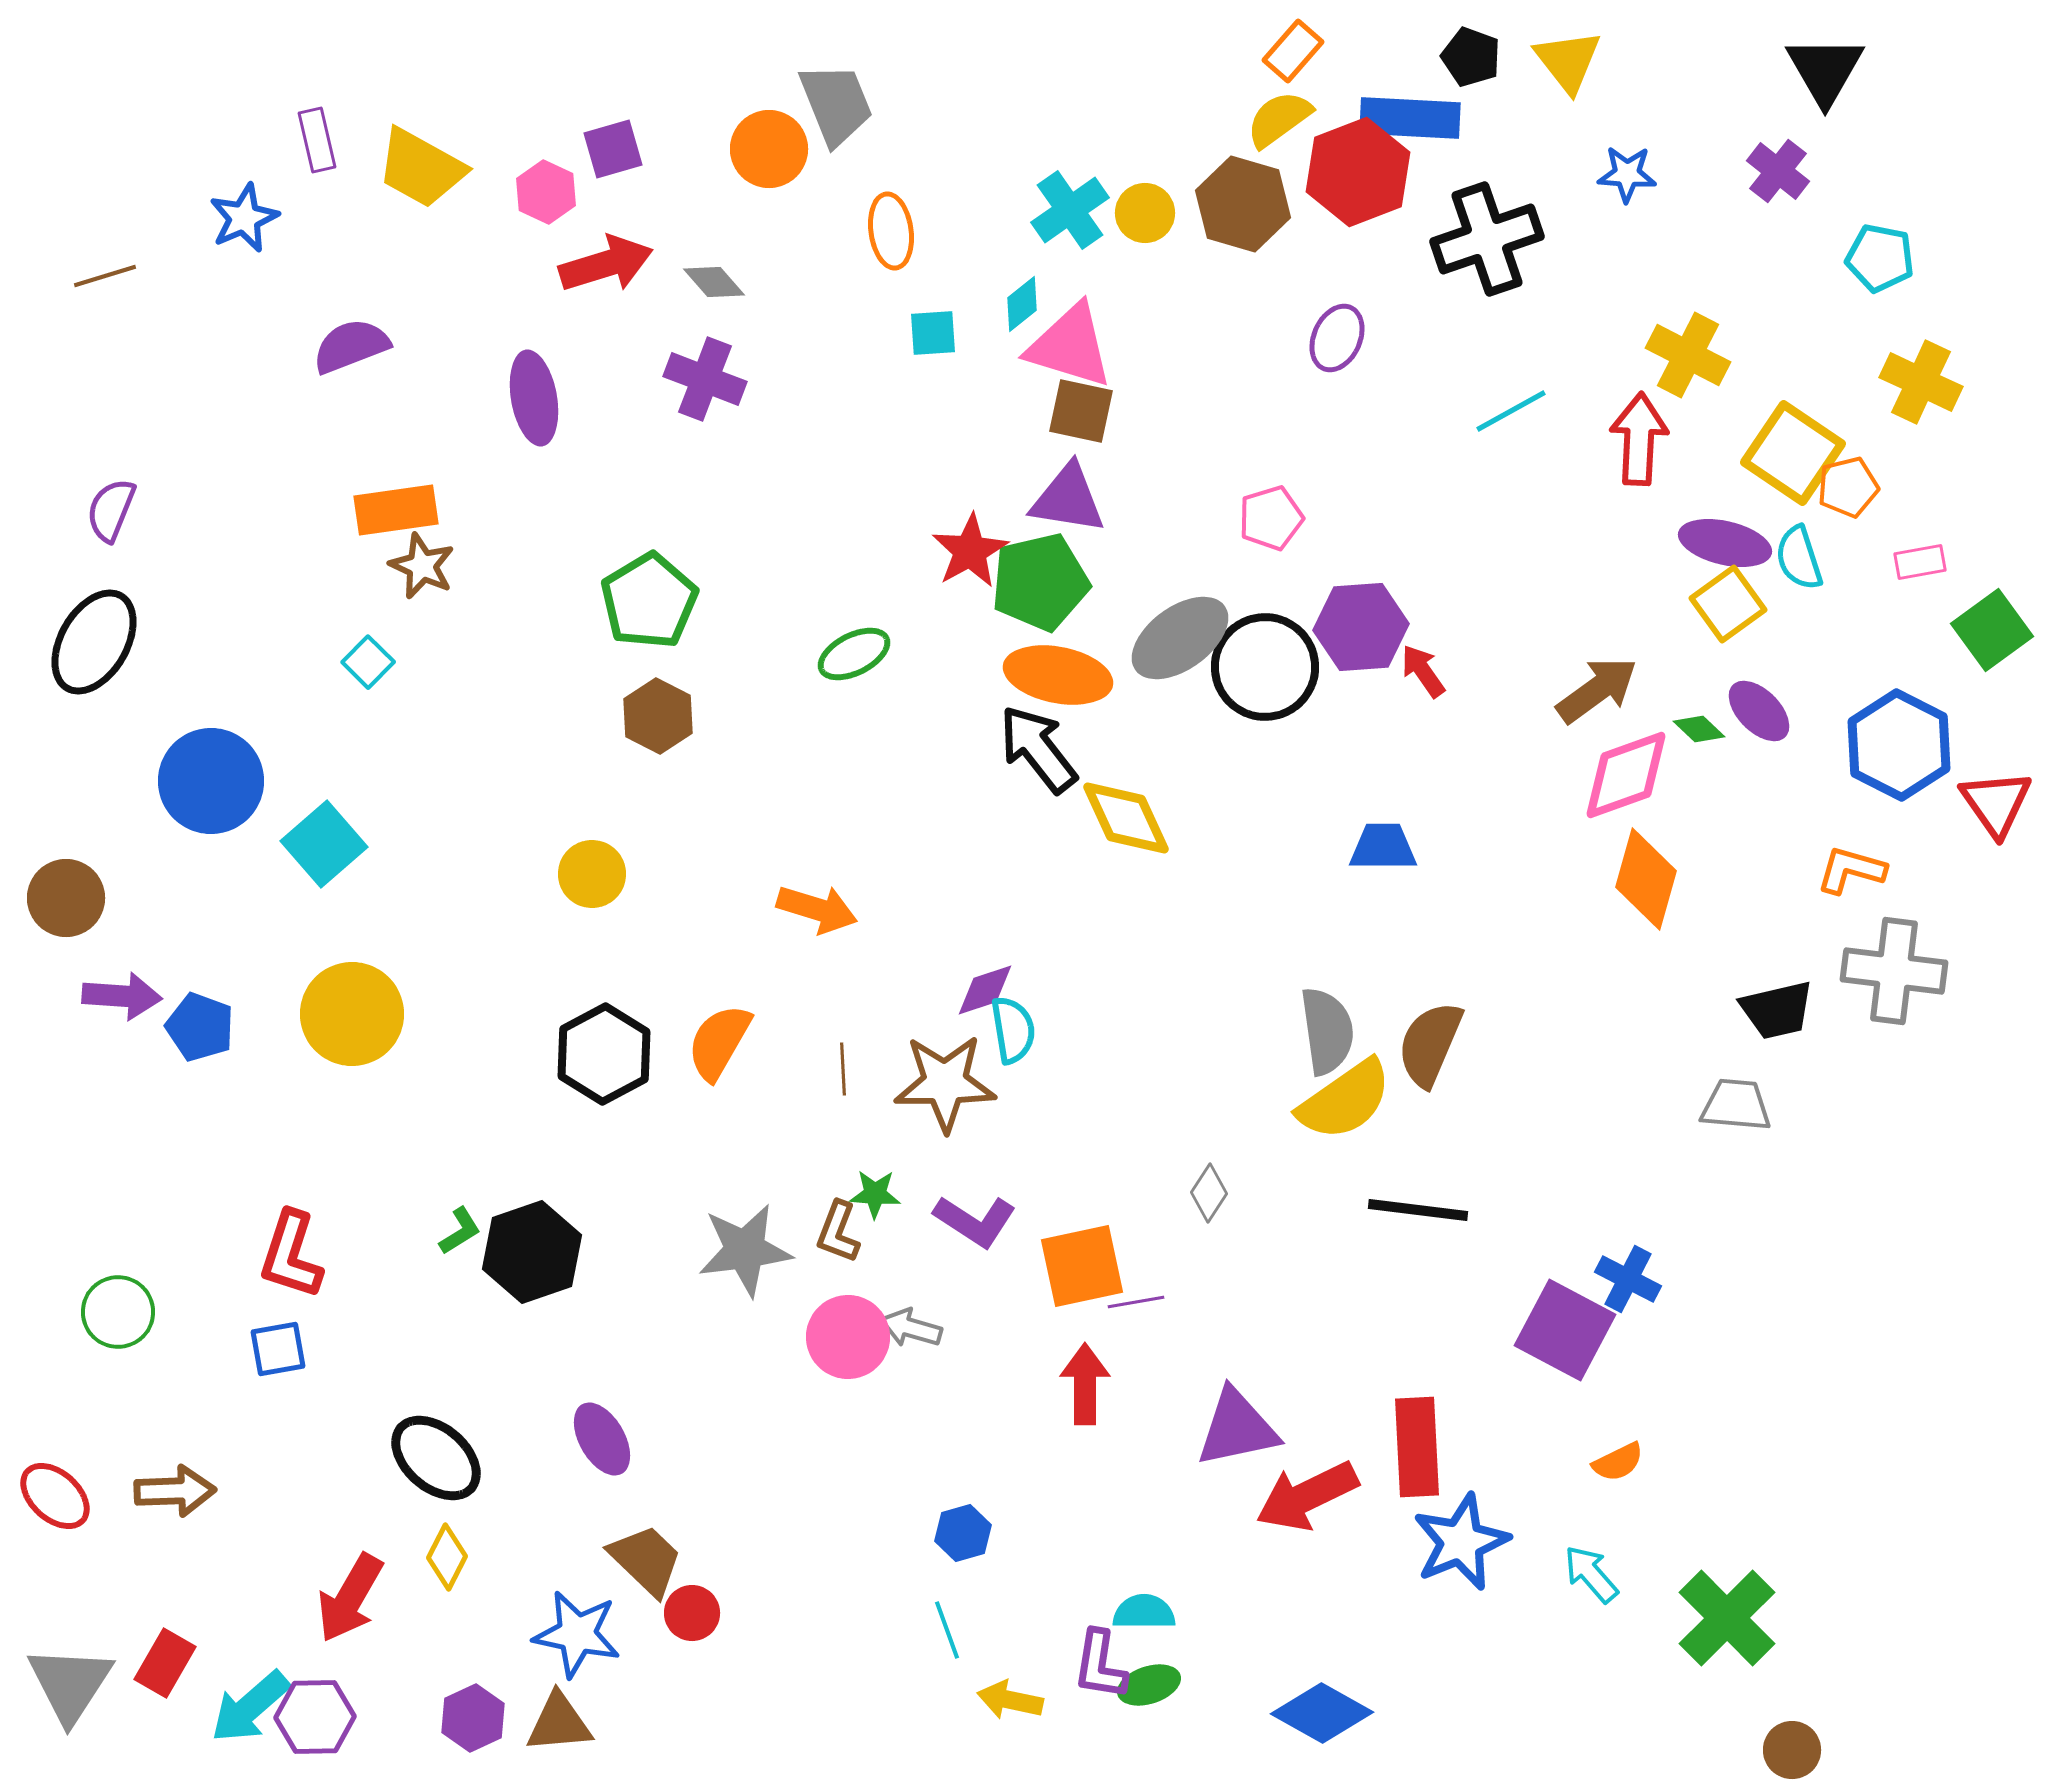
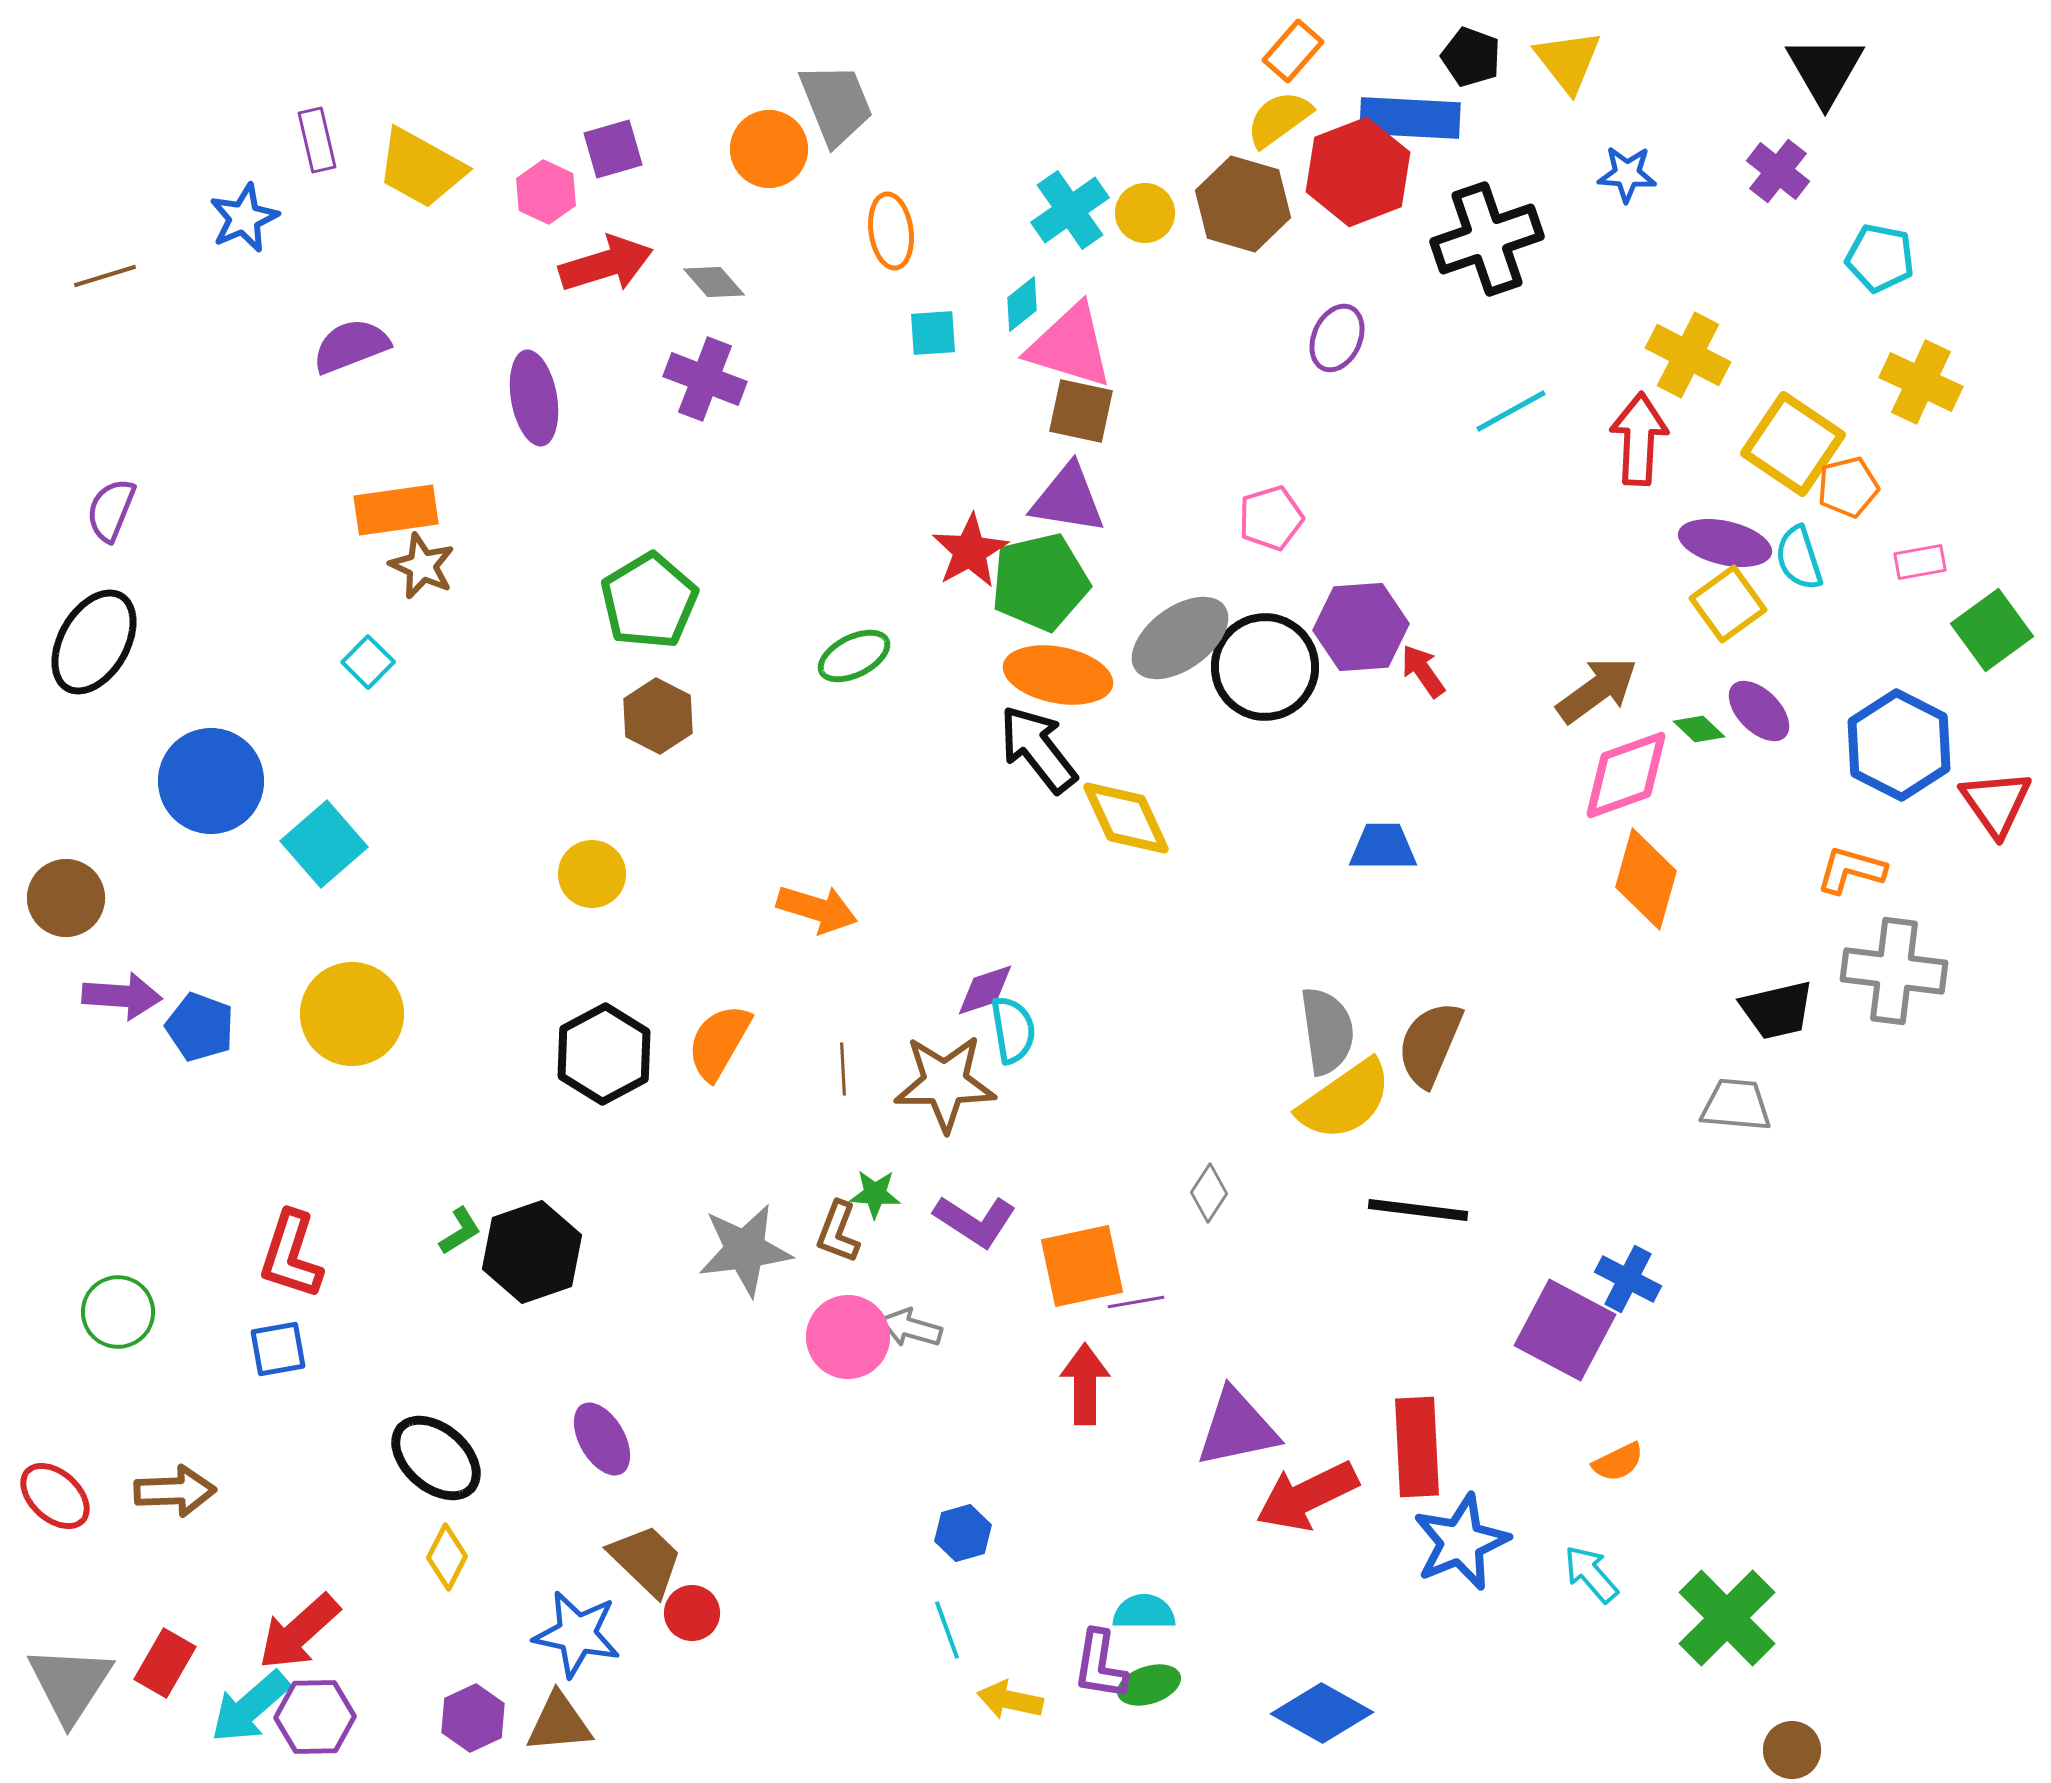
yellow square at (1793, 453): moved 9 px up
green ellipse at (854, 654): moved 2 px down
red arrow at (350, 1598): moved 51 px left, 34 px down; rotated 18 degrees clockwise
